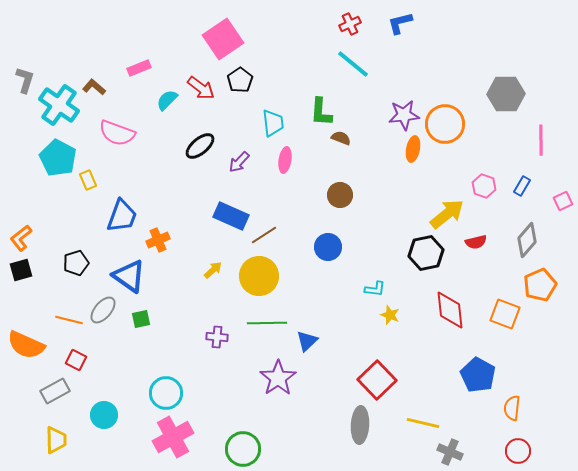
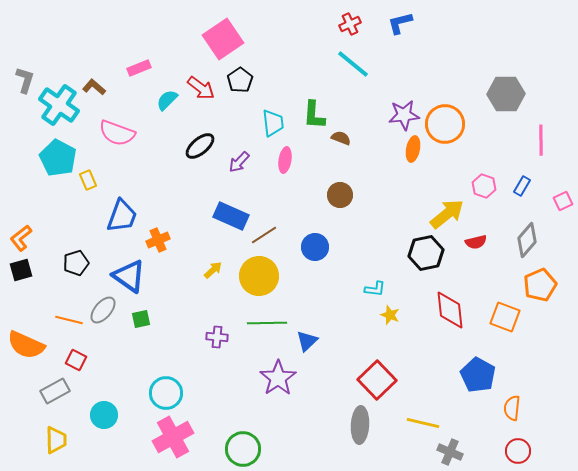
green L-shape at (321, 112): moved 7 px left, 3 px down
blue circle at (328, 247): moved 13 px left
orange square at (505, 314): moved 3 px down
